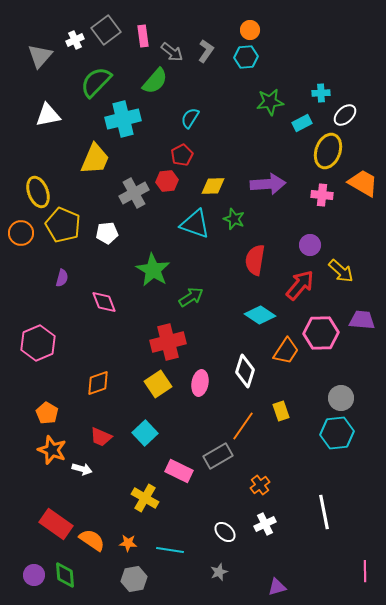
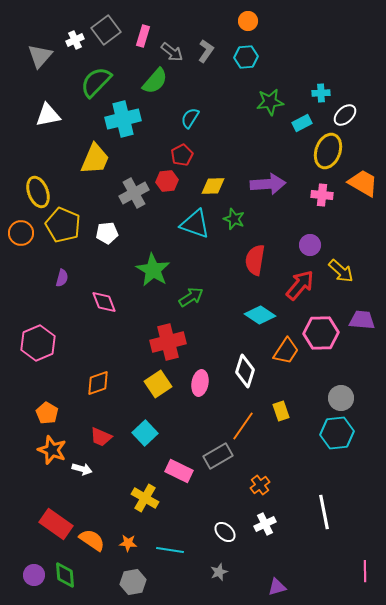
orange circle at (250, 30): moved 2 px left, 9 px up
pink rectangle at (143, 36): rotated 25 degrees clockwise
gray hexagon at (134, 579): moved 1 px left, 3 px down
